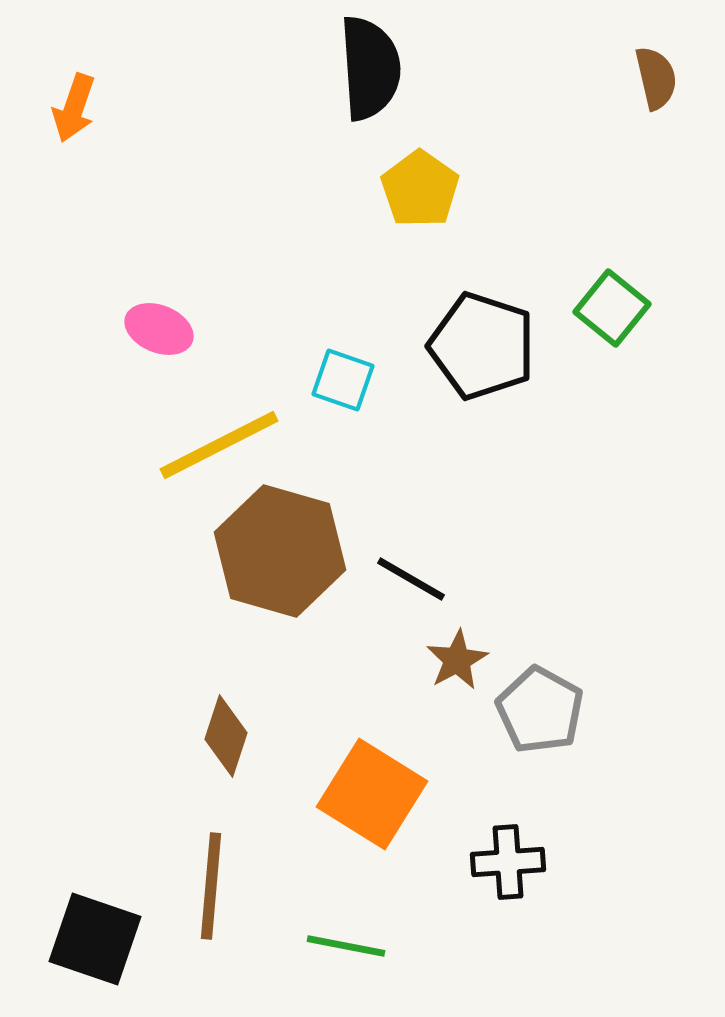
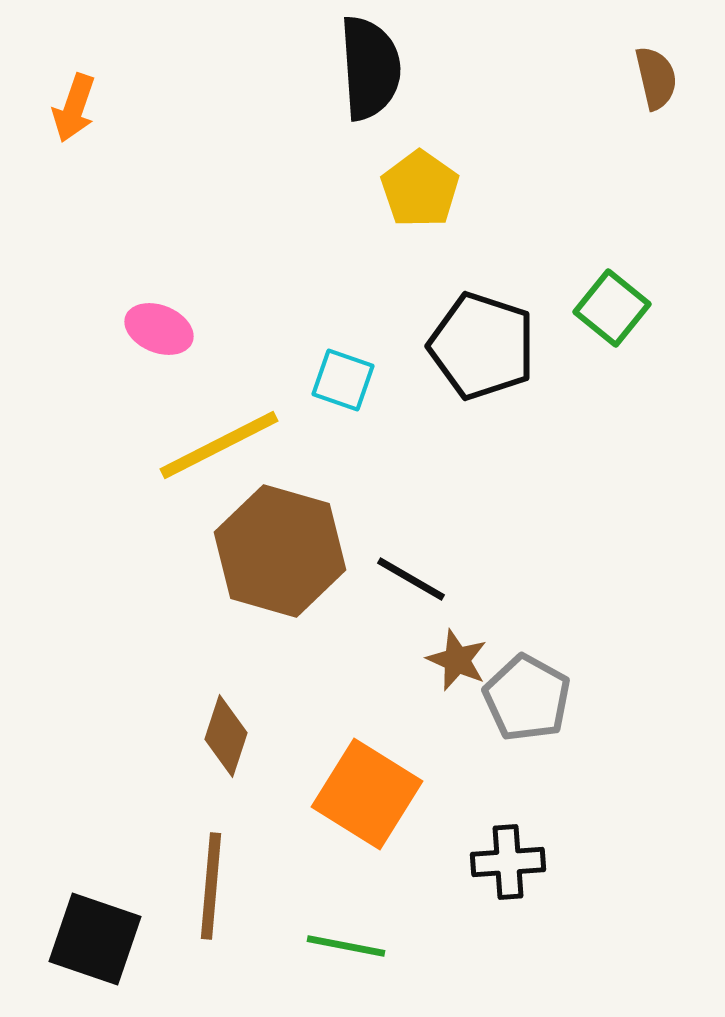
brown star: rotated 20 degrees counterclockwise
gray pentagon: moved 13 px left, 12 px up
orange square: moved 5 px left
